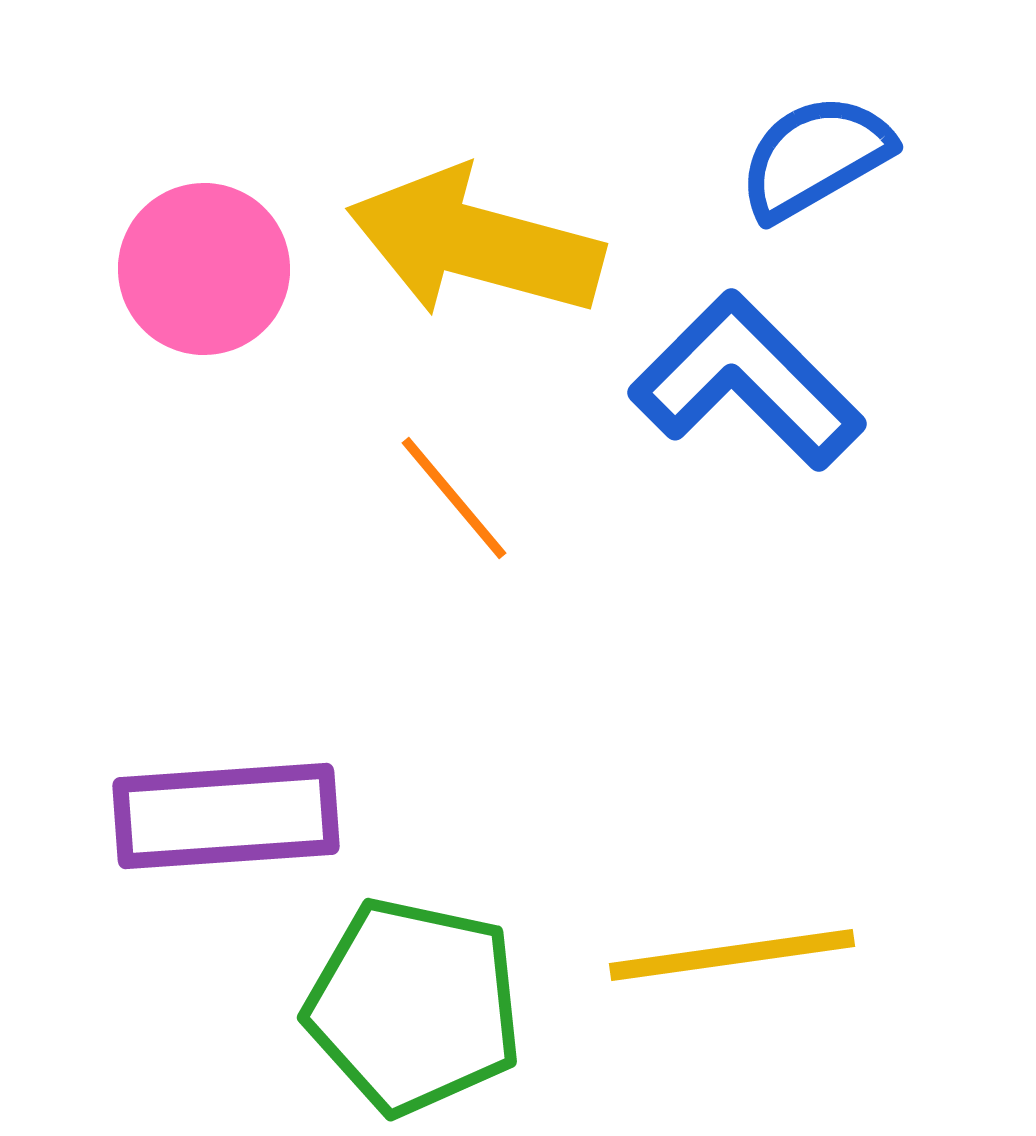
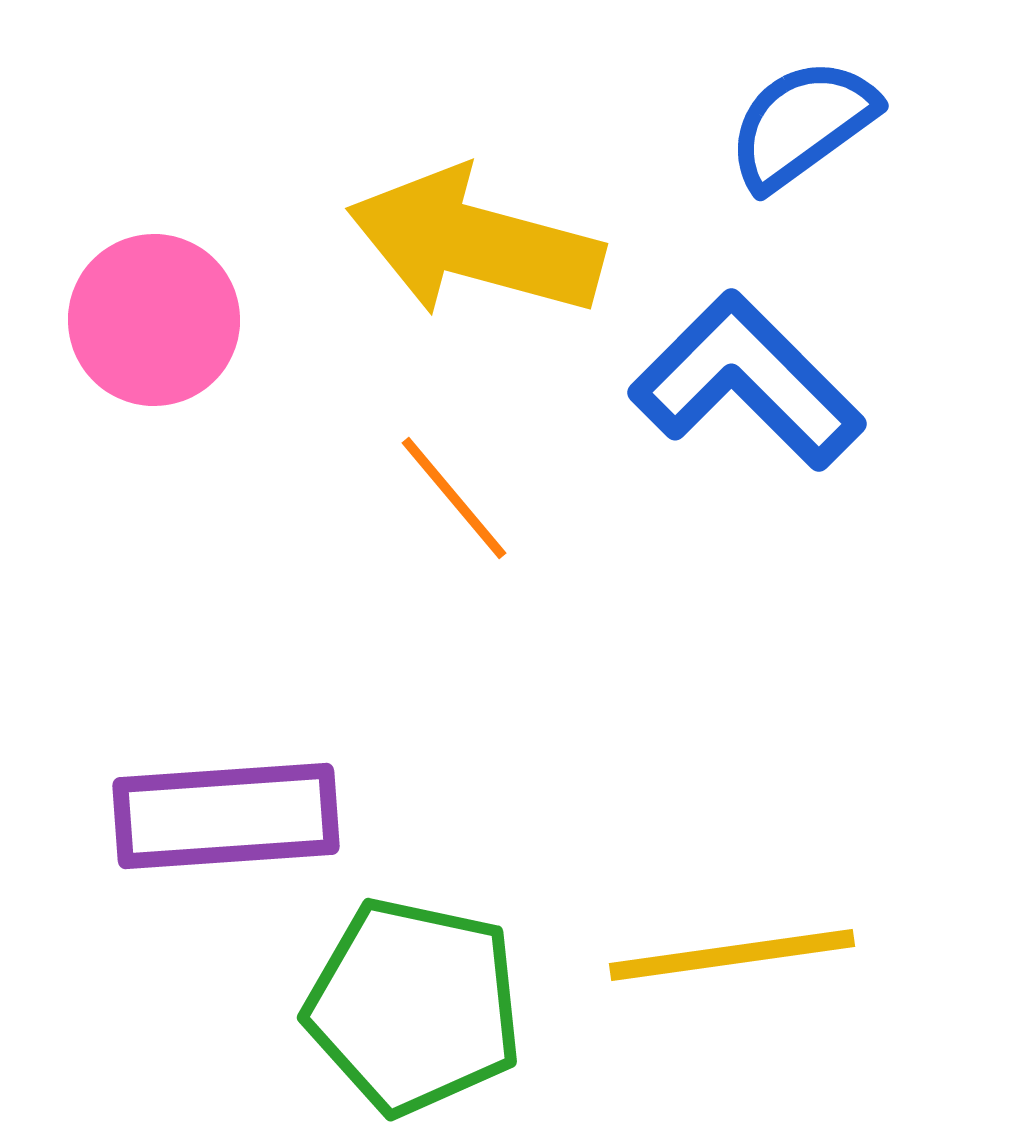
blue semicircle: moved 13 px left, 33 px up; rotated 6 degrees counterclockwise
pink circle: moved 50 px left, 51 px down
